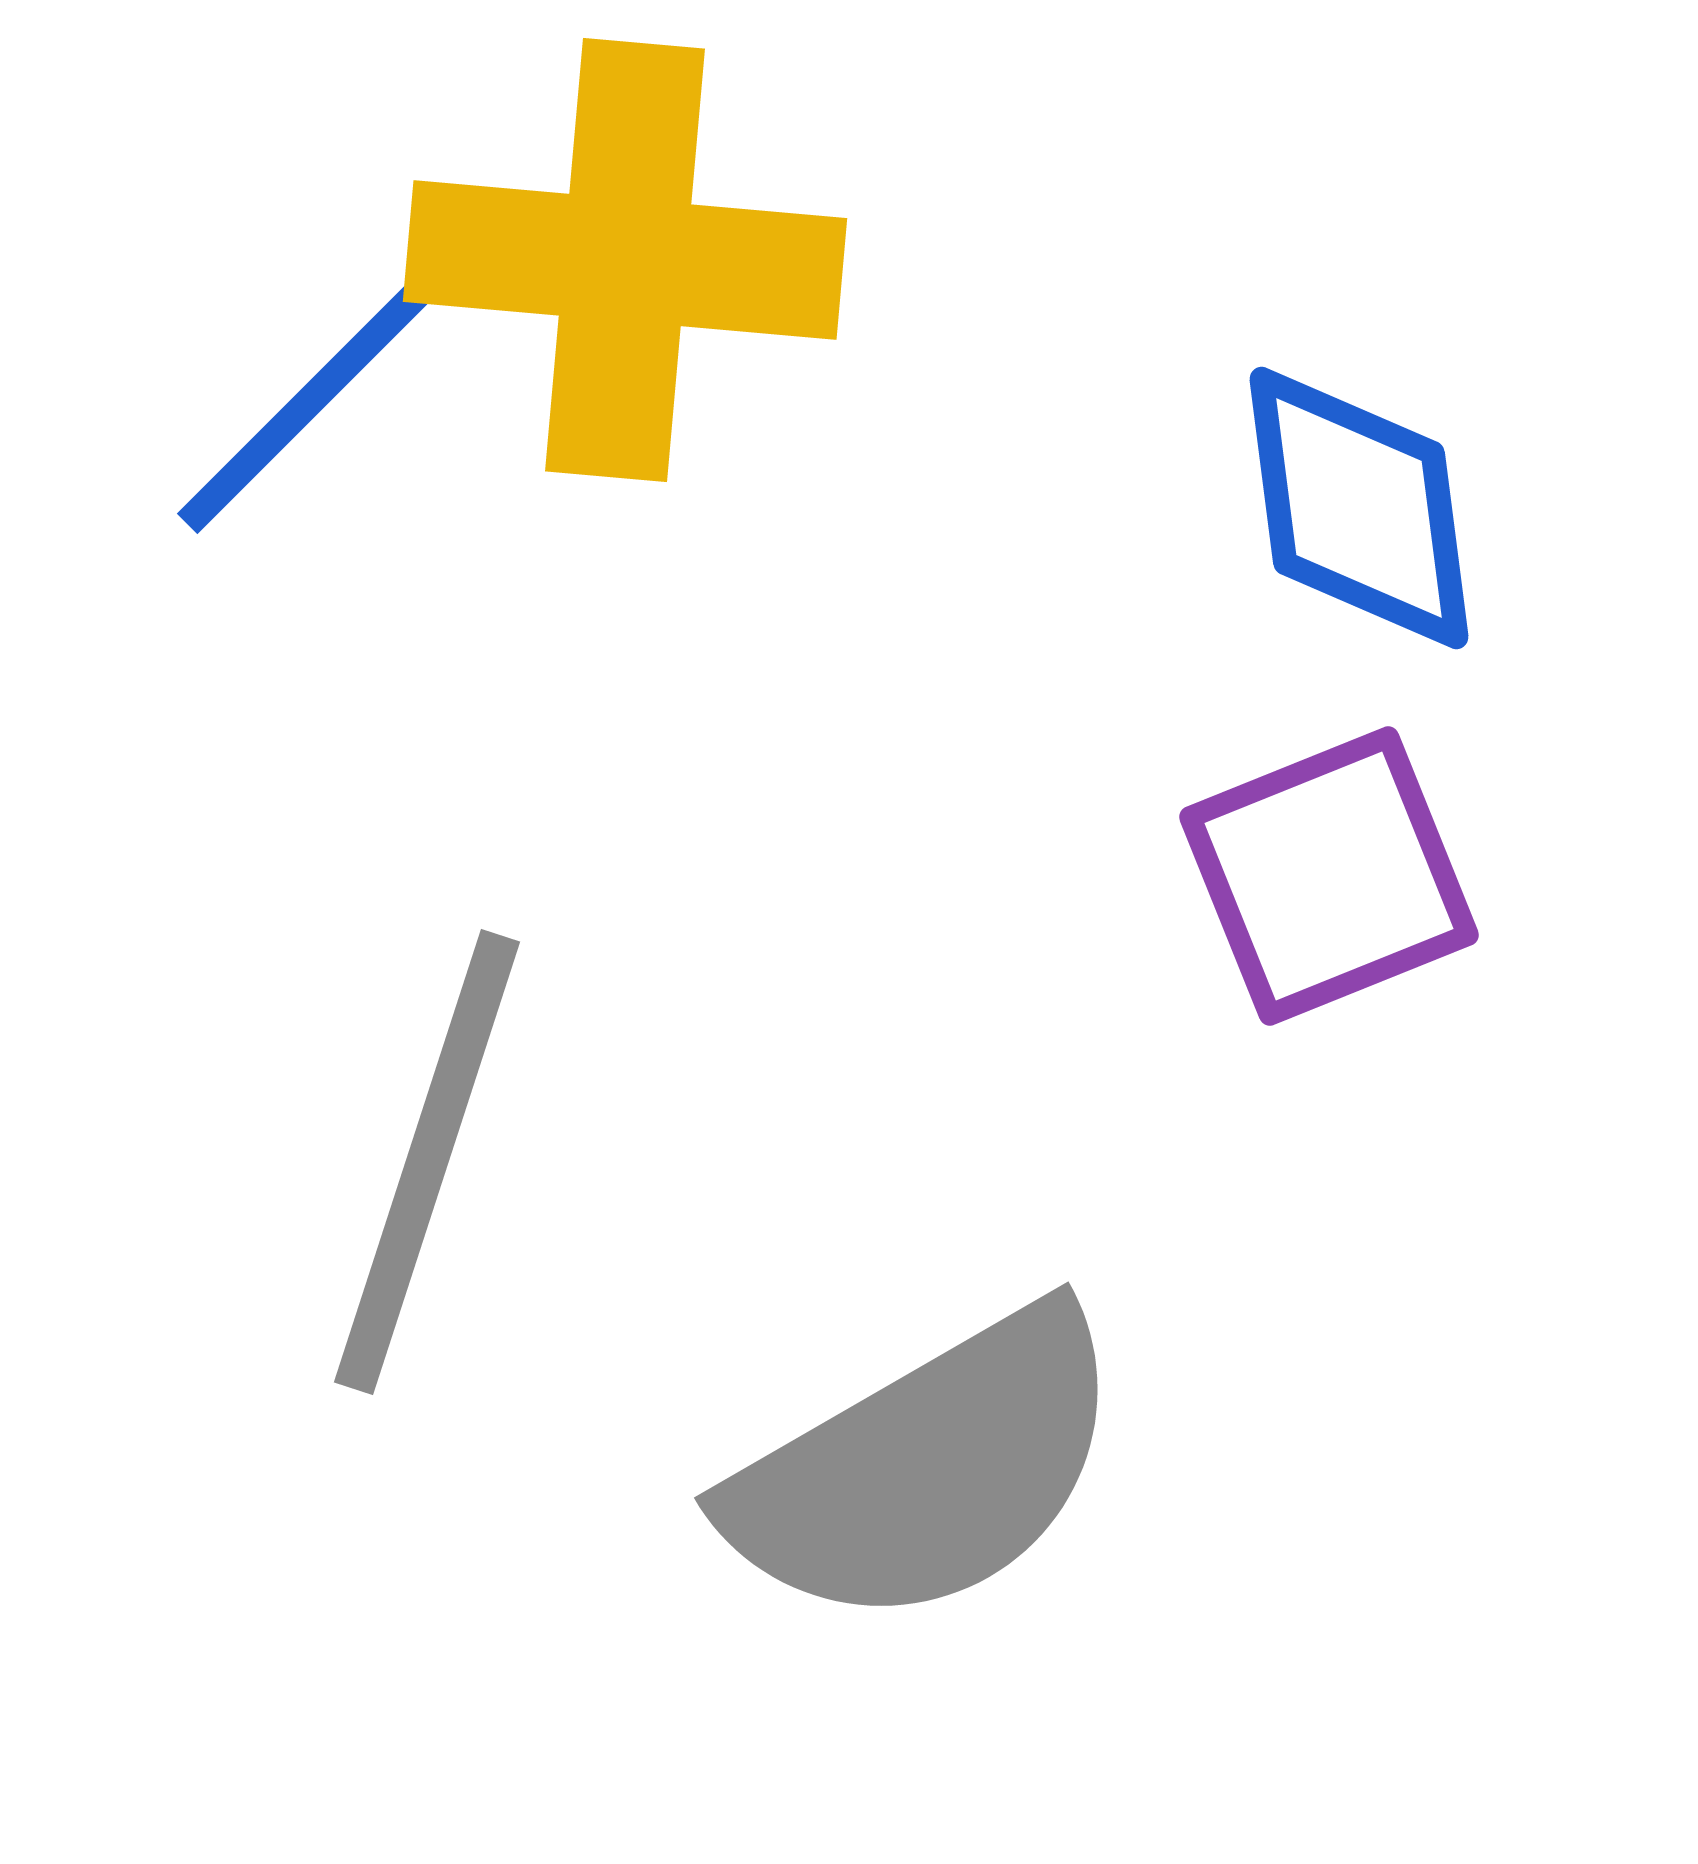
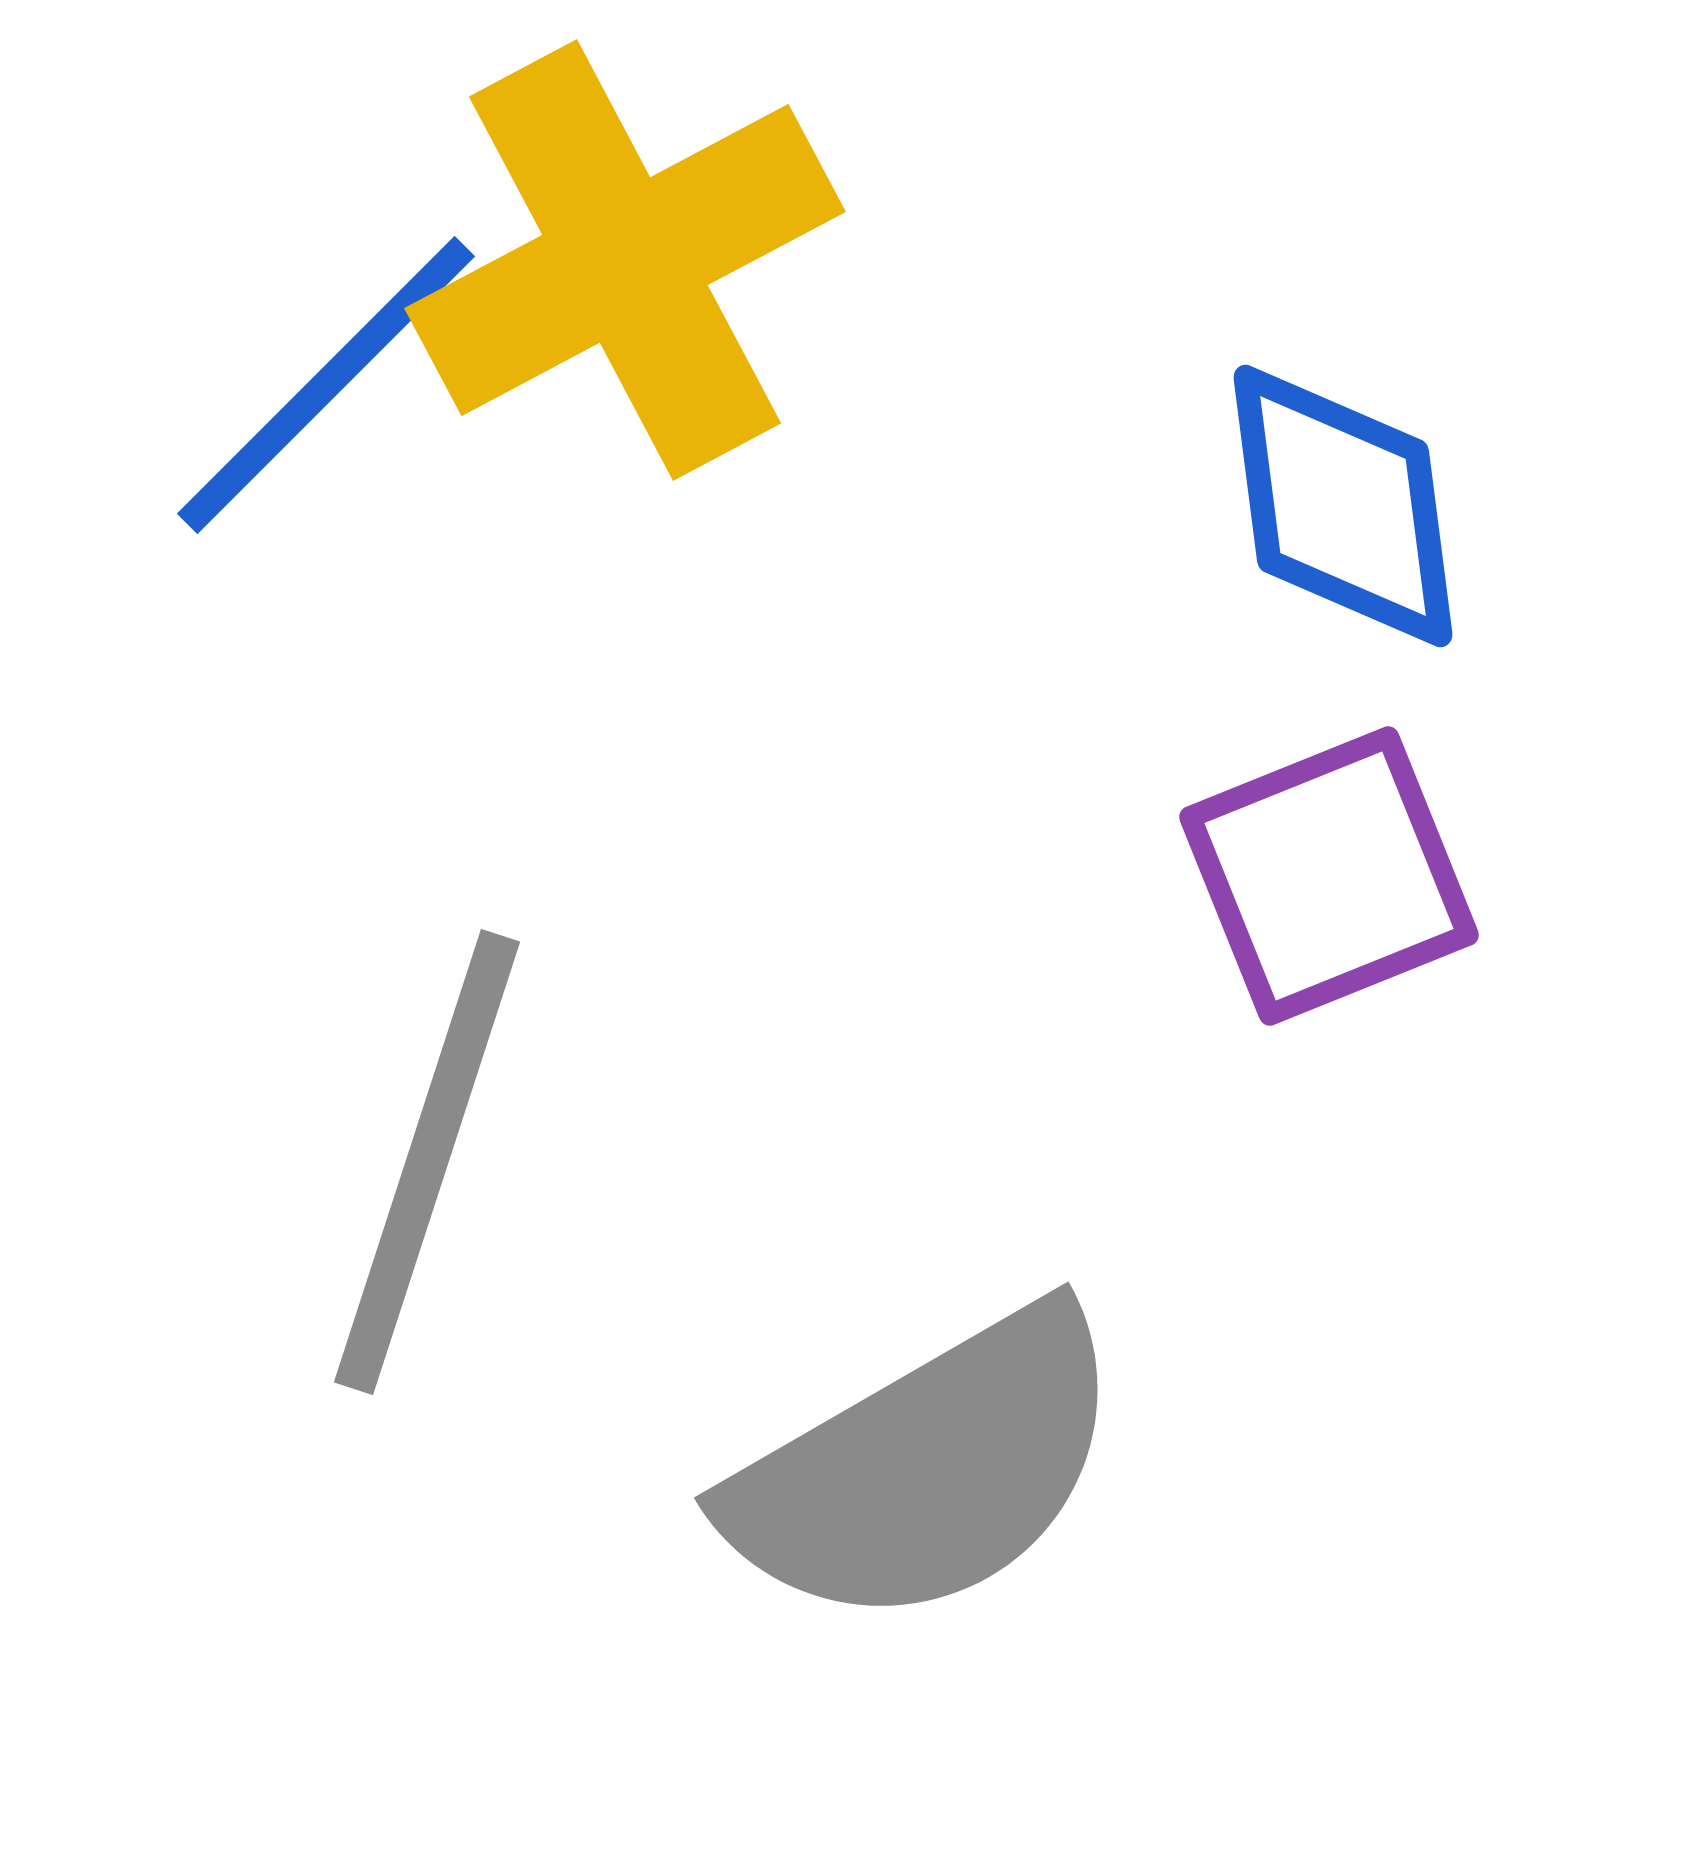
yellow cross: rotated 33 degrees counterclockwise
blue diamond: moved 16 px left, 2 px up
